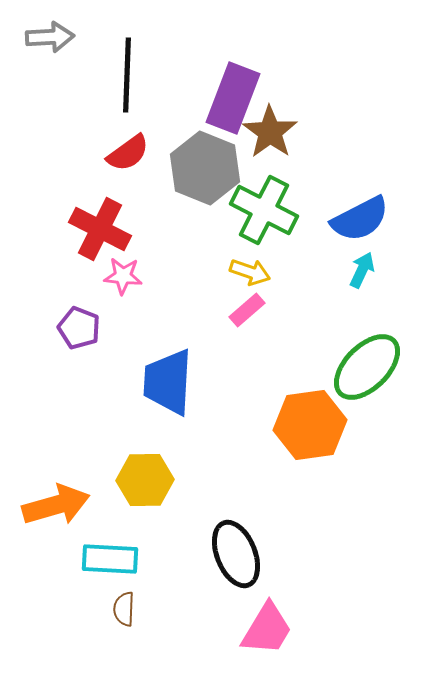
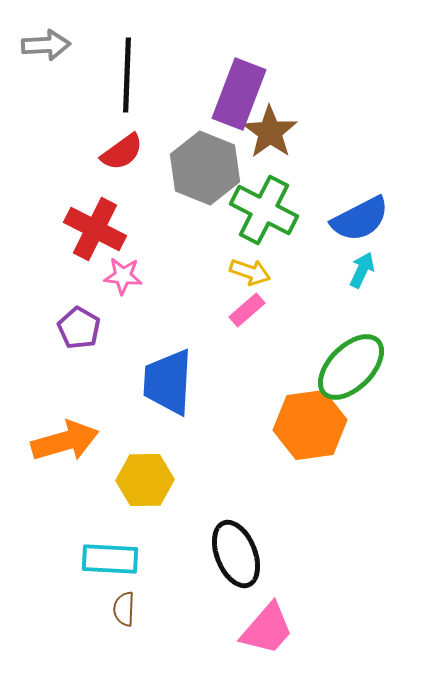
gray arrow: moved 4 px left, 8 px down
purple rectangle: moved 6 px right, 4 px up
red semicircle: moved 6 px left, 1 px up
red cross: moved 5 px left
purple pentagon: rotated 9 degrees clockwise
green ellipse: moved 16 px left
orange arrow: moved 9 px right, 64 px up
pink trapezoid: rotated 10 degrees clockwise
